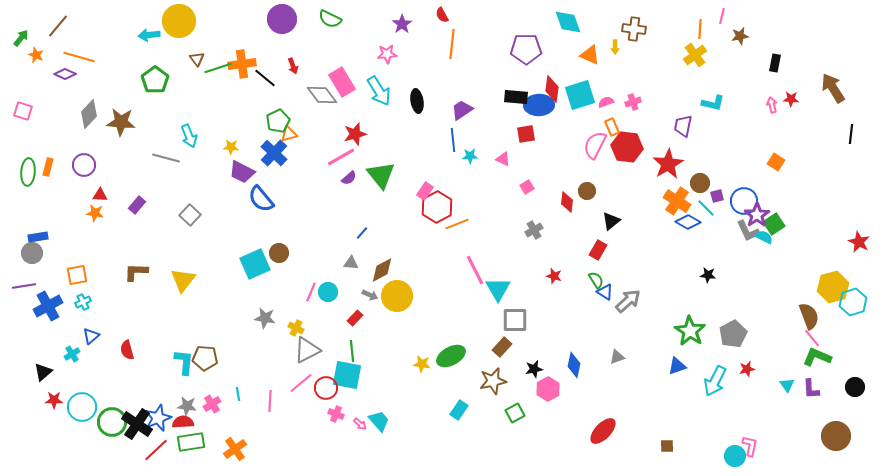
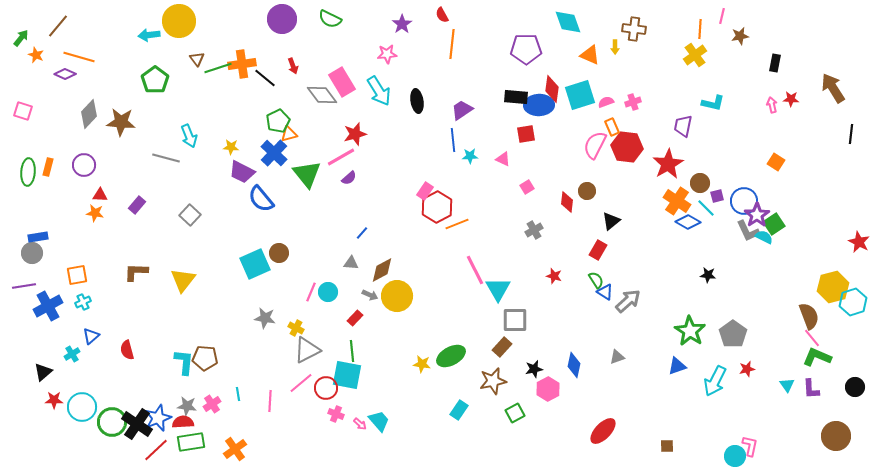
green triangle at (381, 175): moved 74 px left, 1 px up
gray pentagon at (733, 334): rotated 8 degrees counterclockwise
